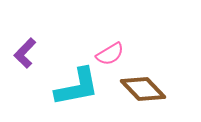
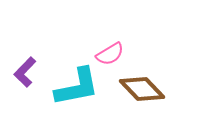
purple L-shape: moved 19 px down
brown diamond: moved 1 px left
